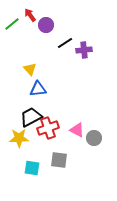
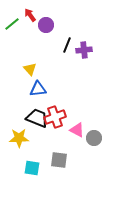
black line: moved 2 px right, 2 px down; rotated 35 degrees counterclockwise
black trapezoid: moved 6 px right, 1 px down; rotated 50 degrees clockwise
red cross: moved 7 px right, 11 px up
